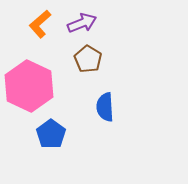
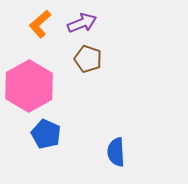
brown pentagon: rotated 12 degrees counterclockwise
pink hexagon: rotated 6 degrees clockwise
blue semicircle: moved 11 px right, 45 px down
blue pentagon: moved 5 px left; rotated 12 degrees counterclockwise
